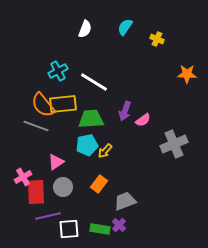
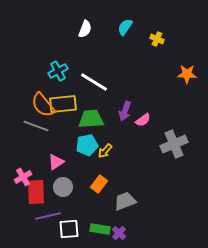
purple cross: moved 8 px down
